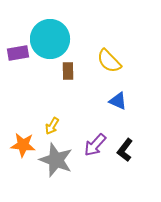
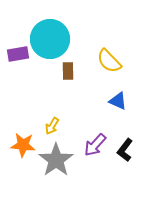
purple rectangle: moved 1 px down
gray star: rotated 16 degrees clockwise
